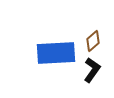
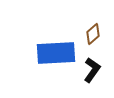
brown diamond: moved 7 px up
